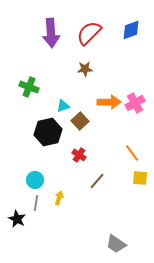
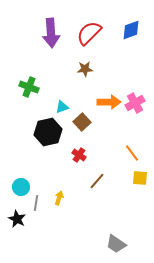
cyan triangle: moved 1 px left, 1 px down
brown square: moved 2 px right, 1 px down
cyan circle: moved 14 px left, 7 px down
